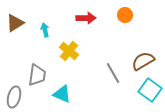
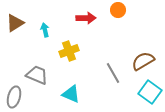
orange circle: moved 7 px left, 5 px up
yellow cross: rotated 30 degrees clockwise
gray trapezoid: rotated 75 degrees counterclockwise
cyan square: moved 2 px down
cyan triangle: moved 9 px right
